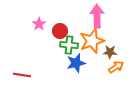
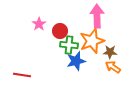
blue star: moved 2 px up
orange arrow: moved 3 px left; rotated 112 degrees counterclockwise
